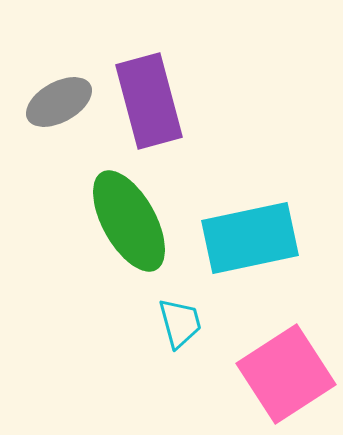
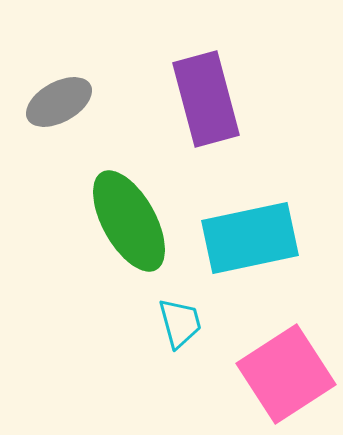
purple rectangle: moved 57 px right, 2 px up
